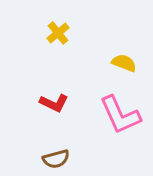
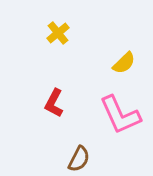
yellow semicircle: rotated 115 degrees clockwise
red L-shape: rotated 92 degrees clockwise
brown semicircle: moved 23 px right; rotated 48 degrees counterclockwise
